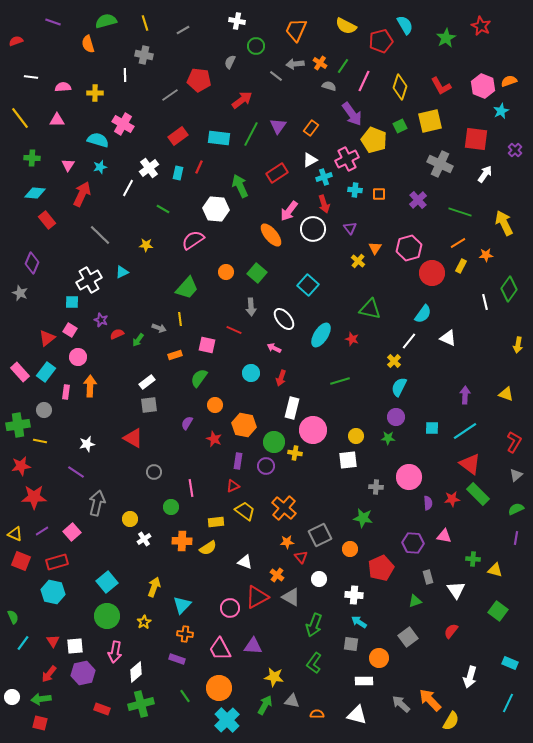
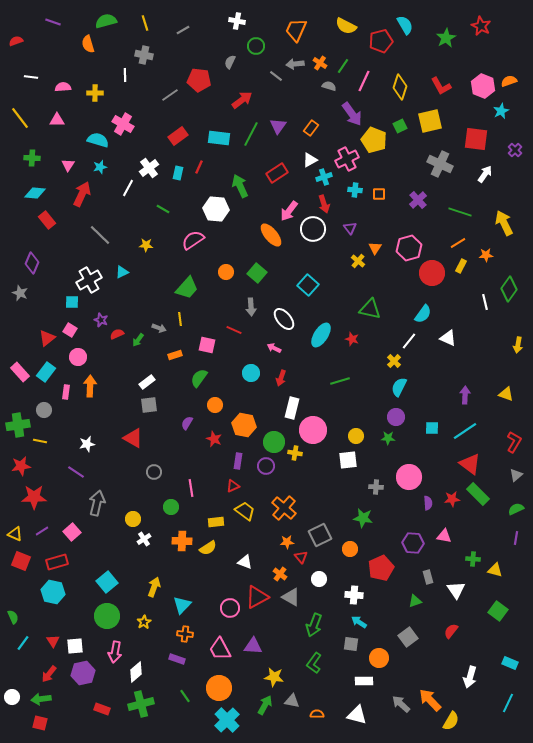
yellow circle at (130, 519): moved 3 px right
orange cross at (277, 575): moved 3 px right, 1 px up
